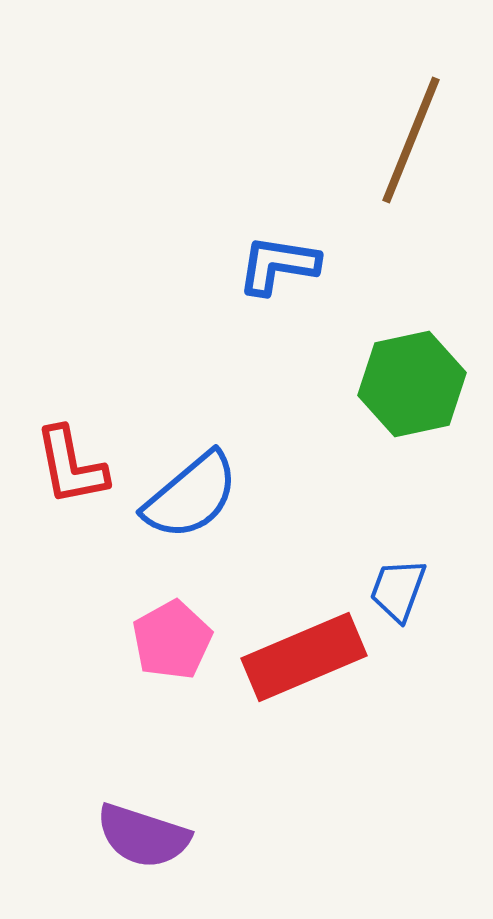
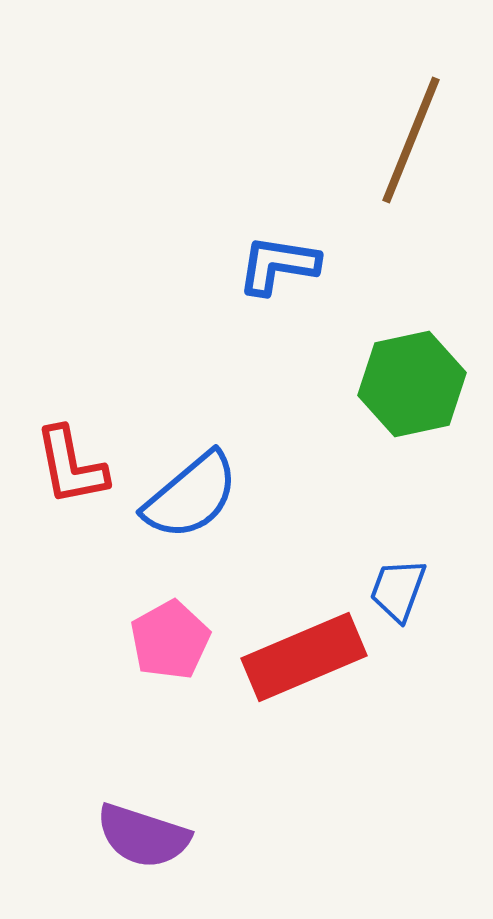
pink pentagon: moved 2 px left
